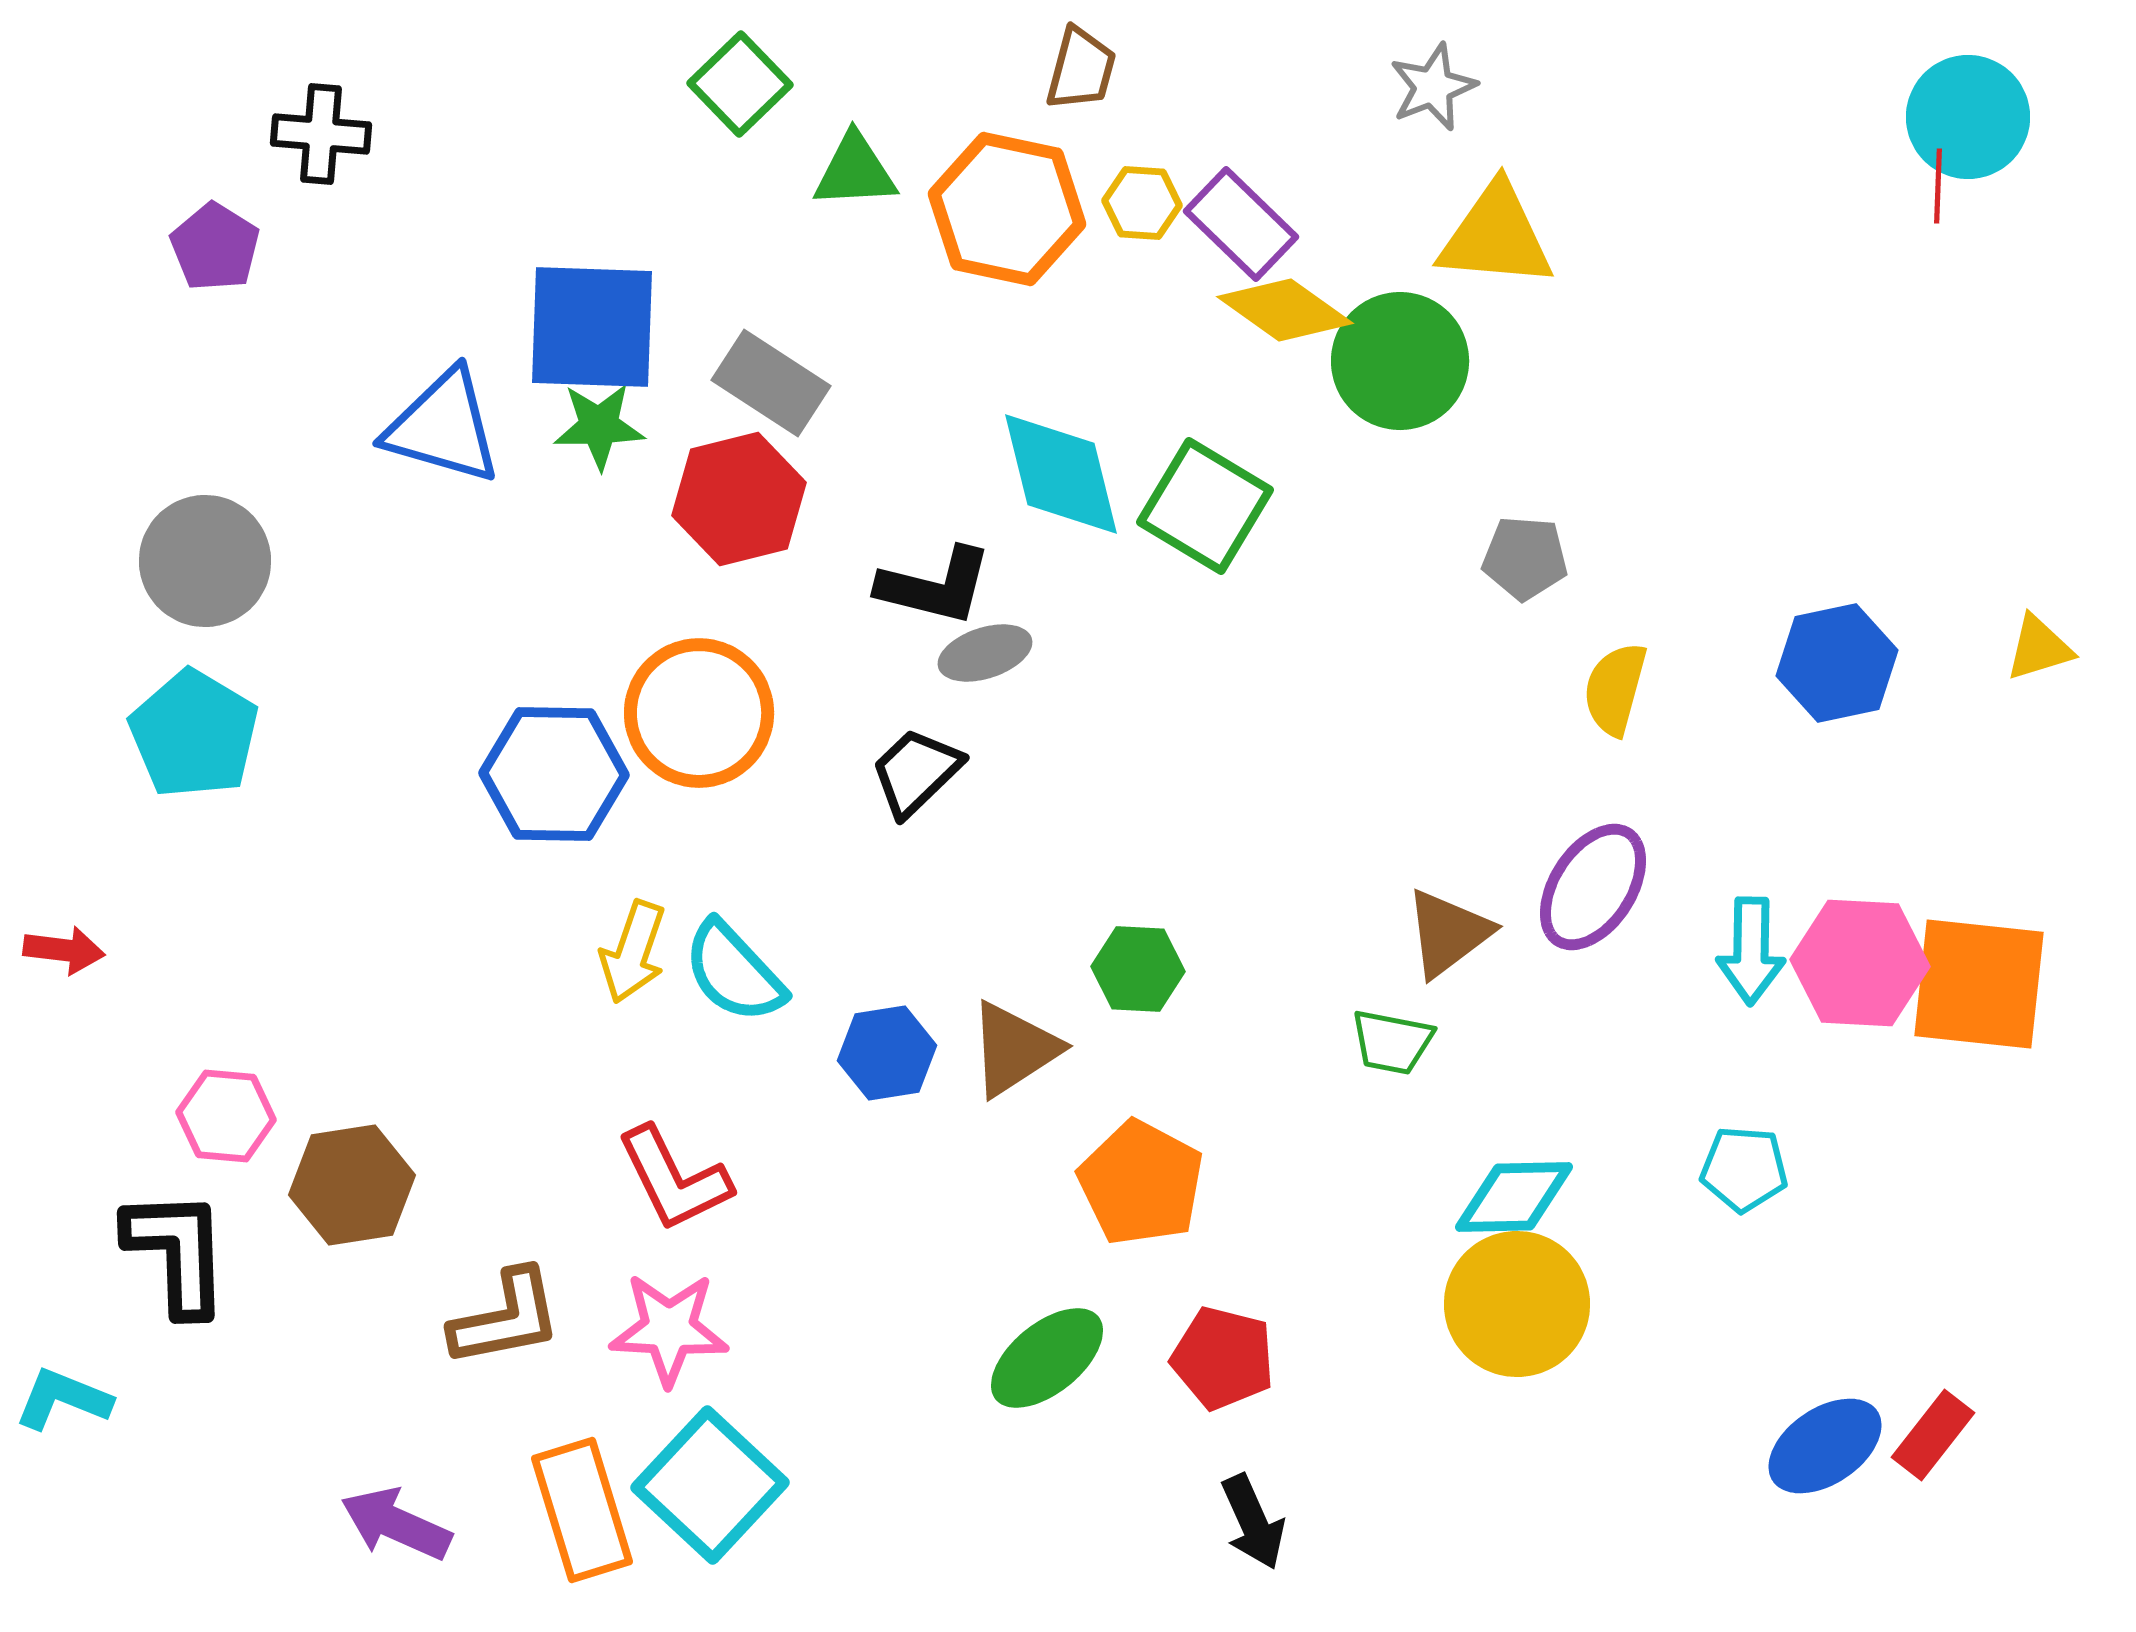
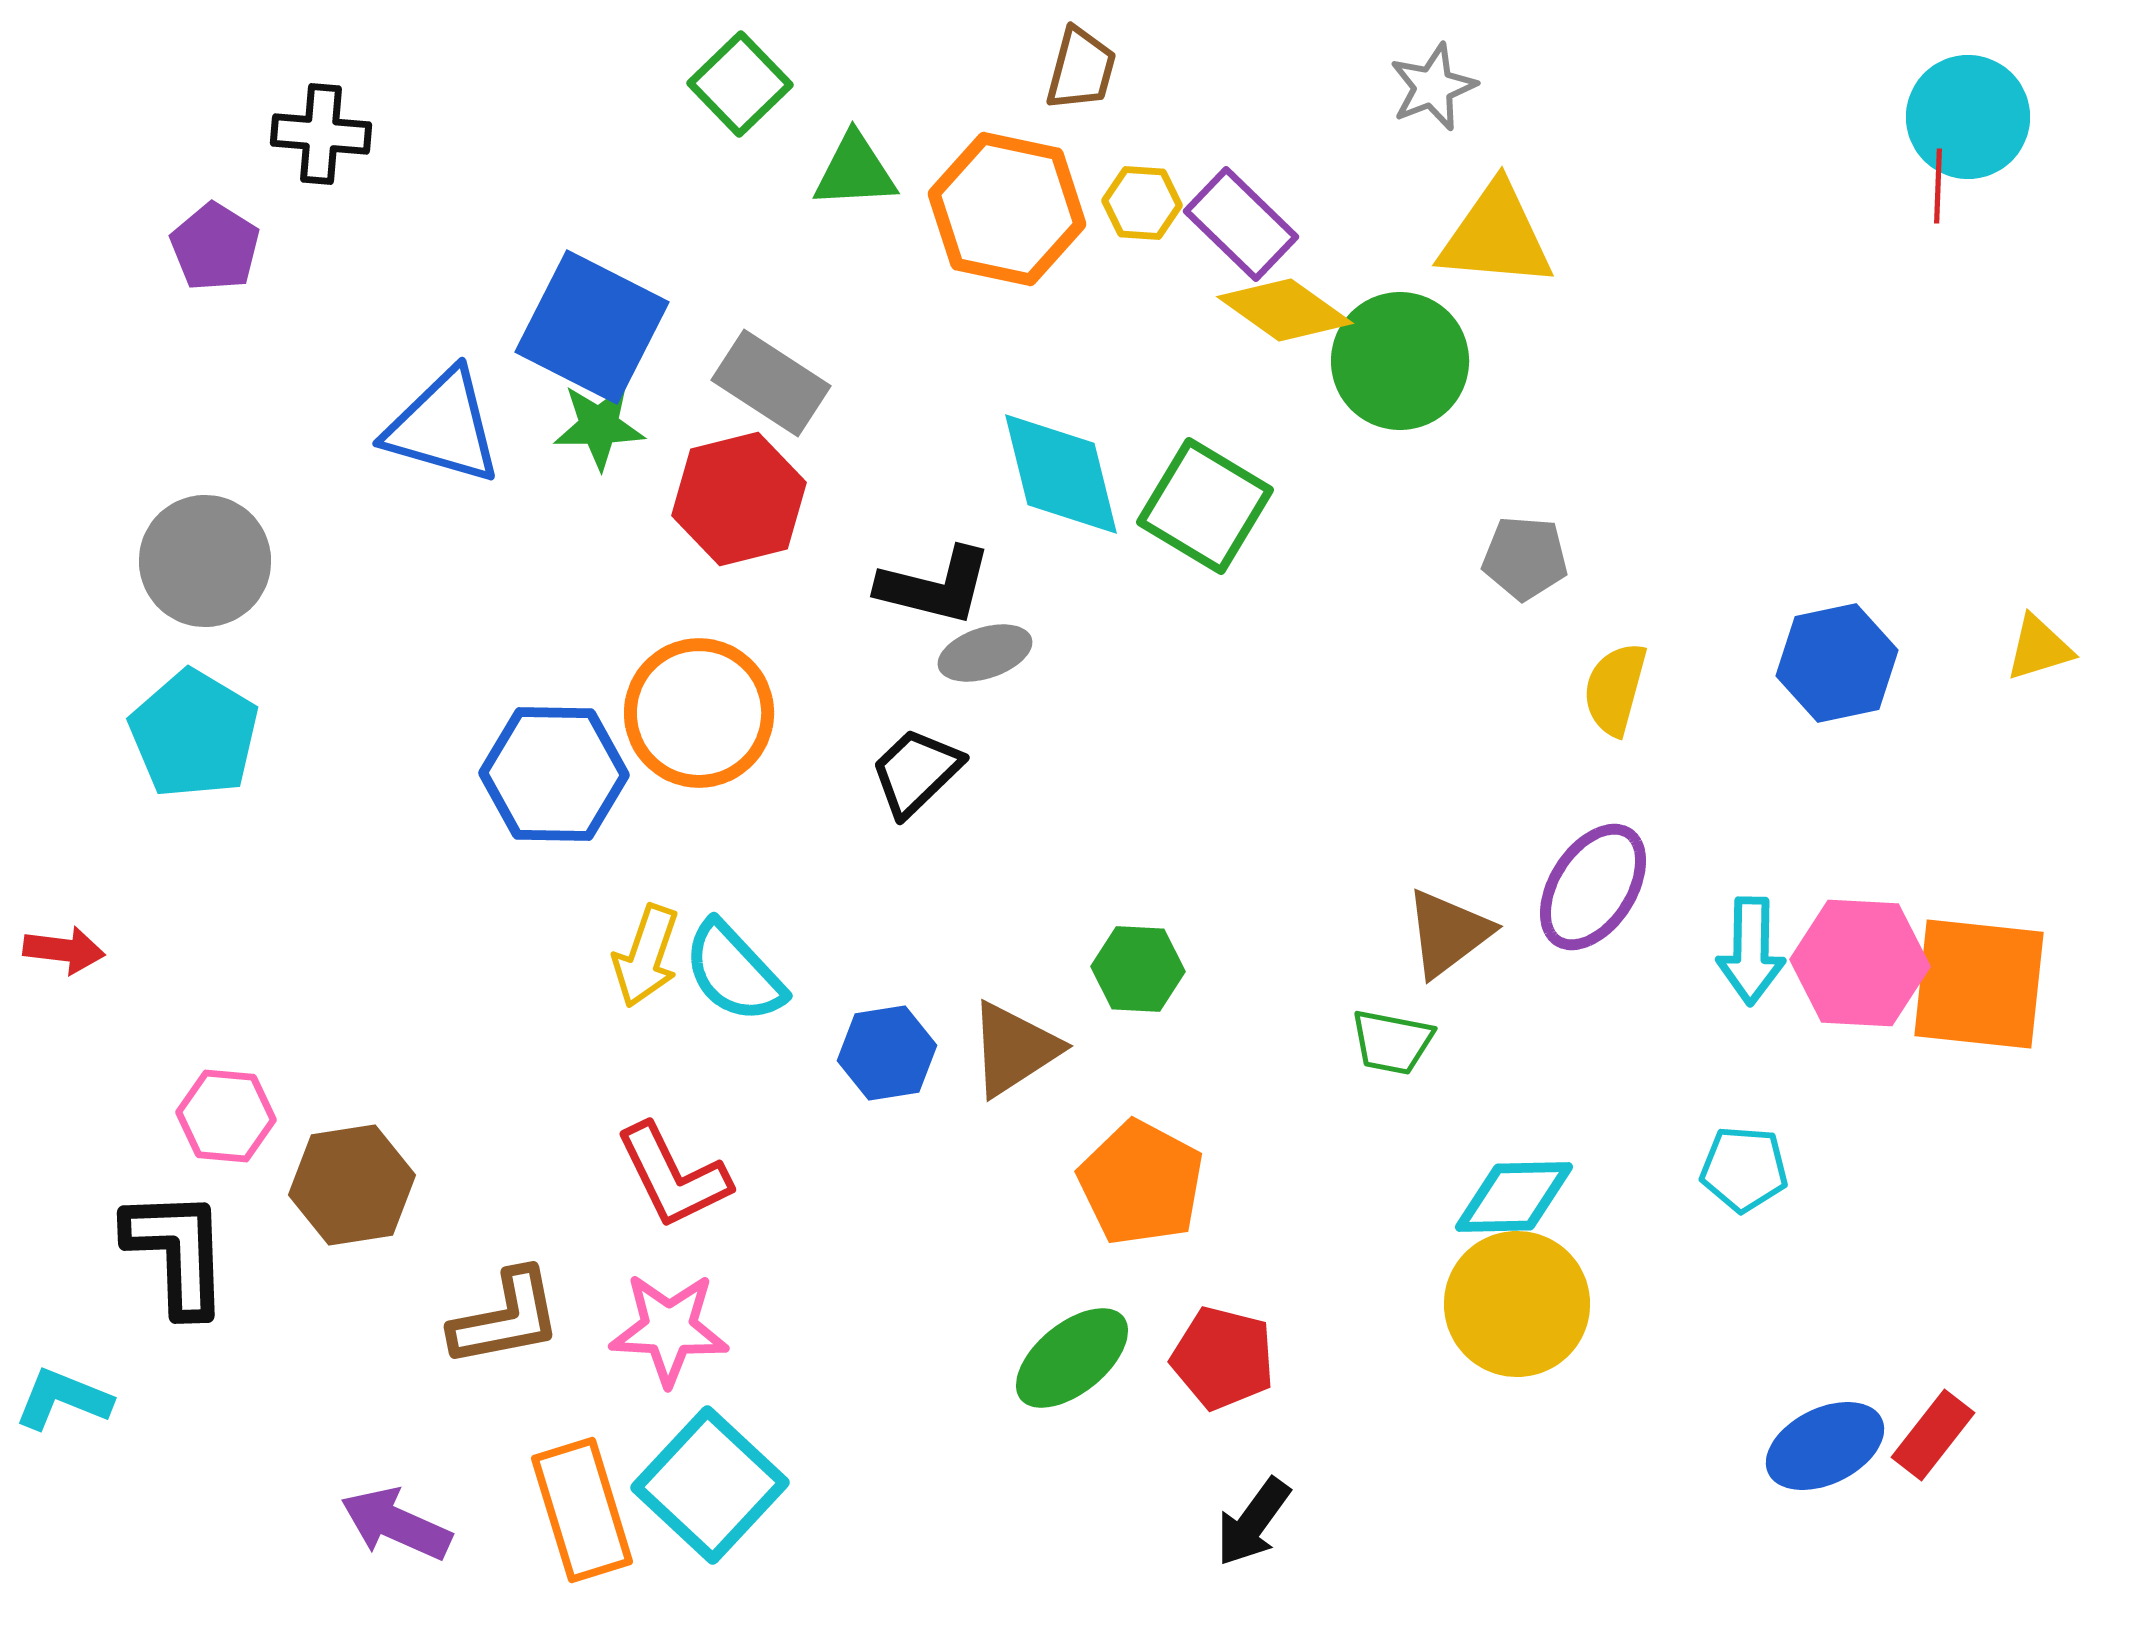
blue square at (592, 327): rotated 25 degrees clockwise
yellow arrow at (633, 952): moved 13 px right, 4 px down
red L-shape at (674, 1179): moved 1 px left, 3 px up
green ellipse at (1047, 1358): moved 25 px right
blue ellipse at (1825, 1446): rotated 8 degrees clockwise
black arrow at (1253, 1522): rotated 60 degrees clockwise
